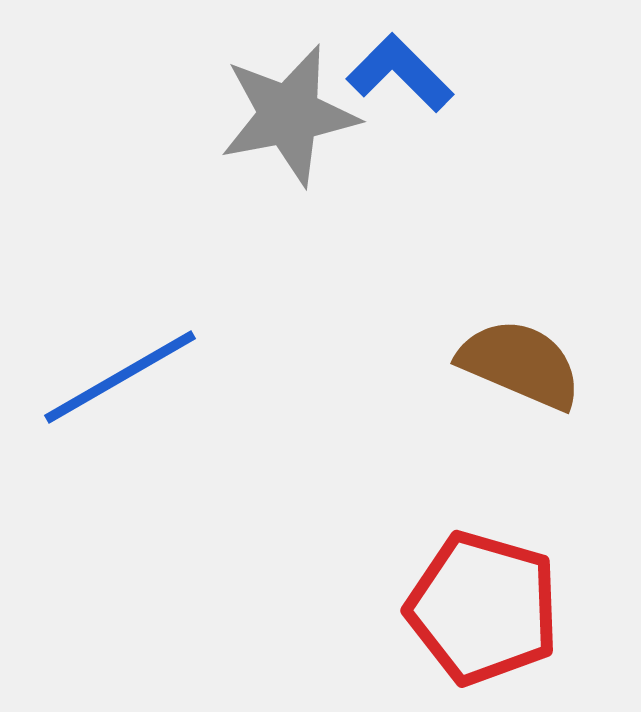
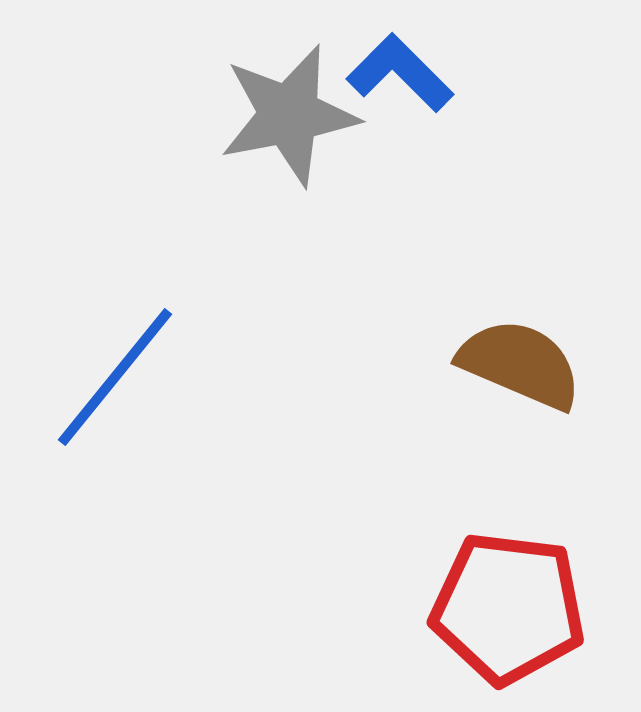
blue line: moved 5 px left; rotated 21 degrees counterclockwise
red pentagon: moved 25 px right; rotated 9 degrees counterclockwise
